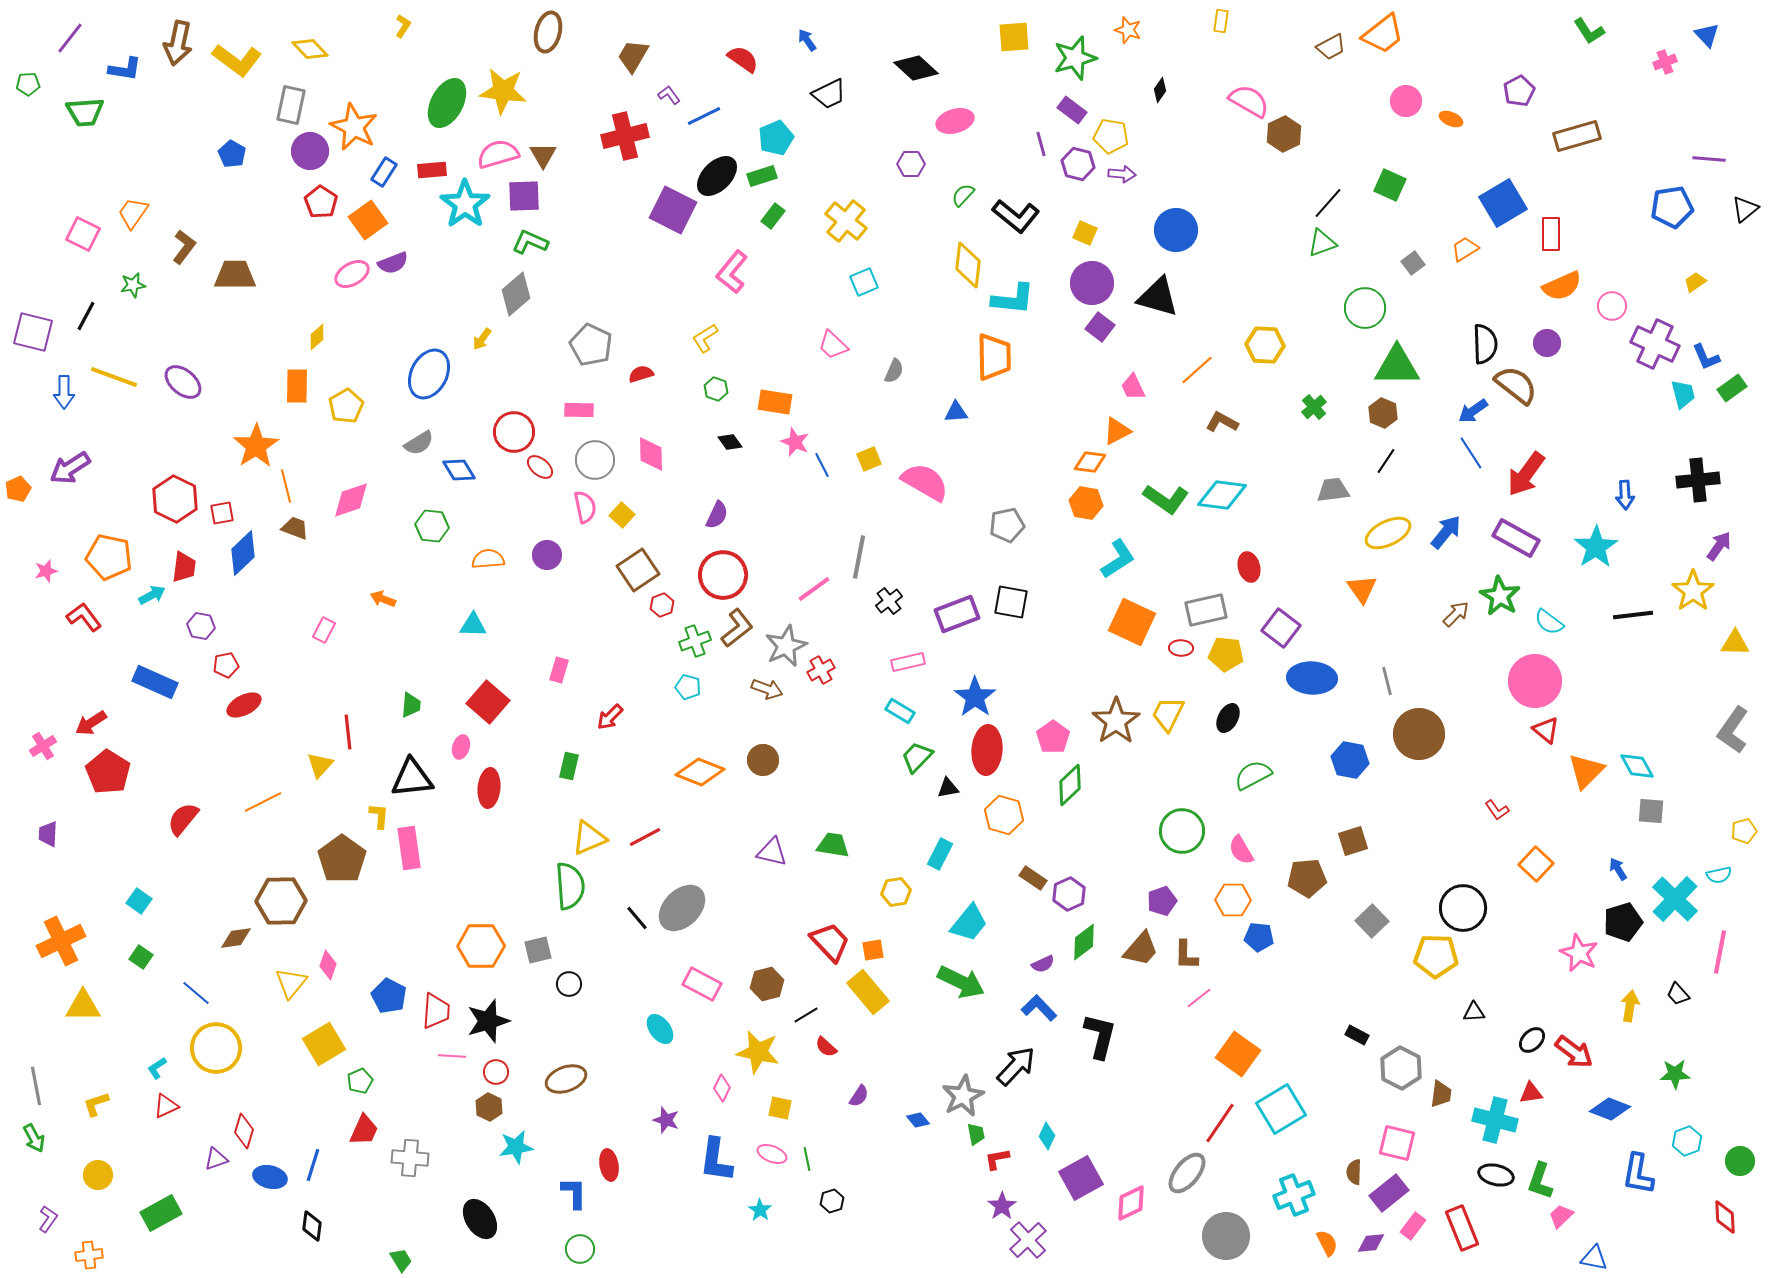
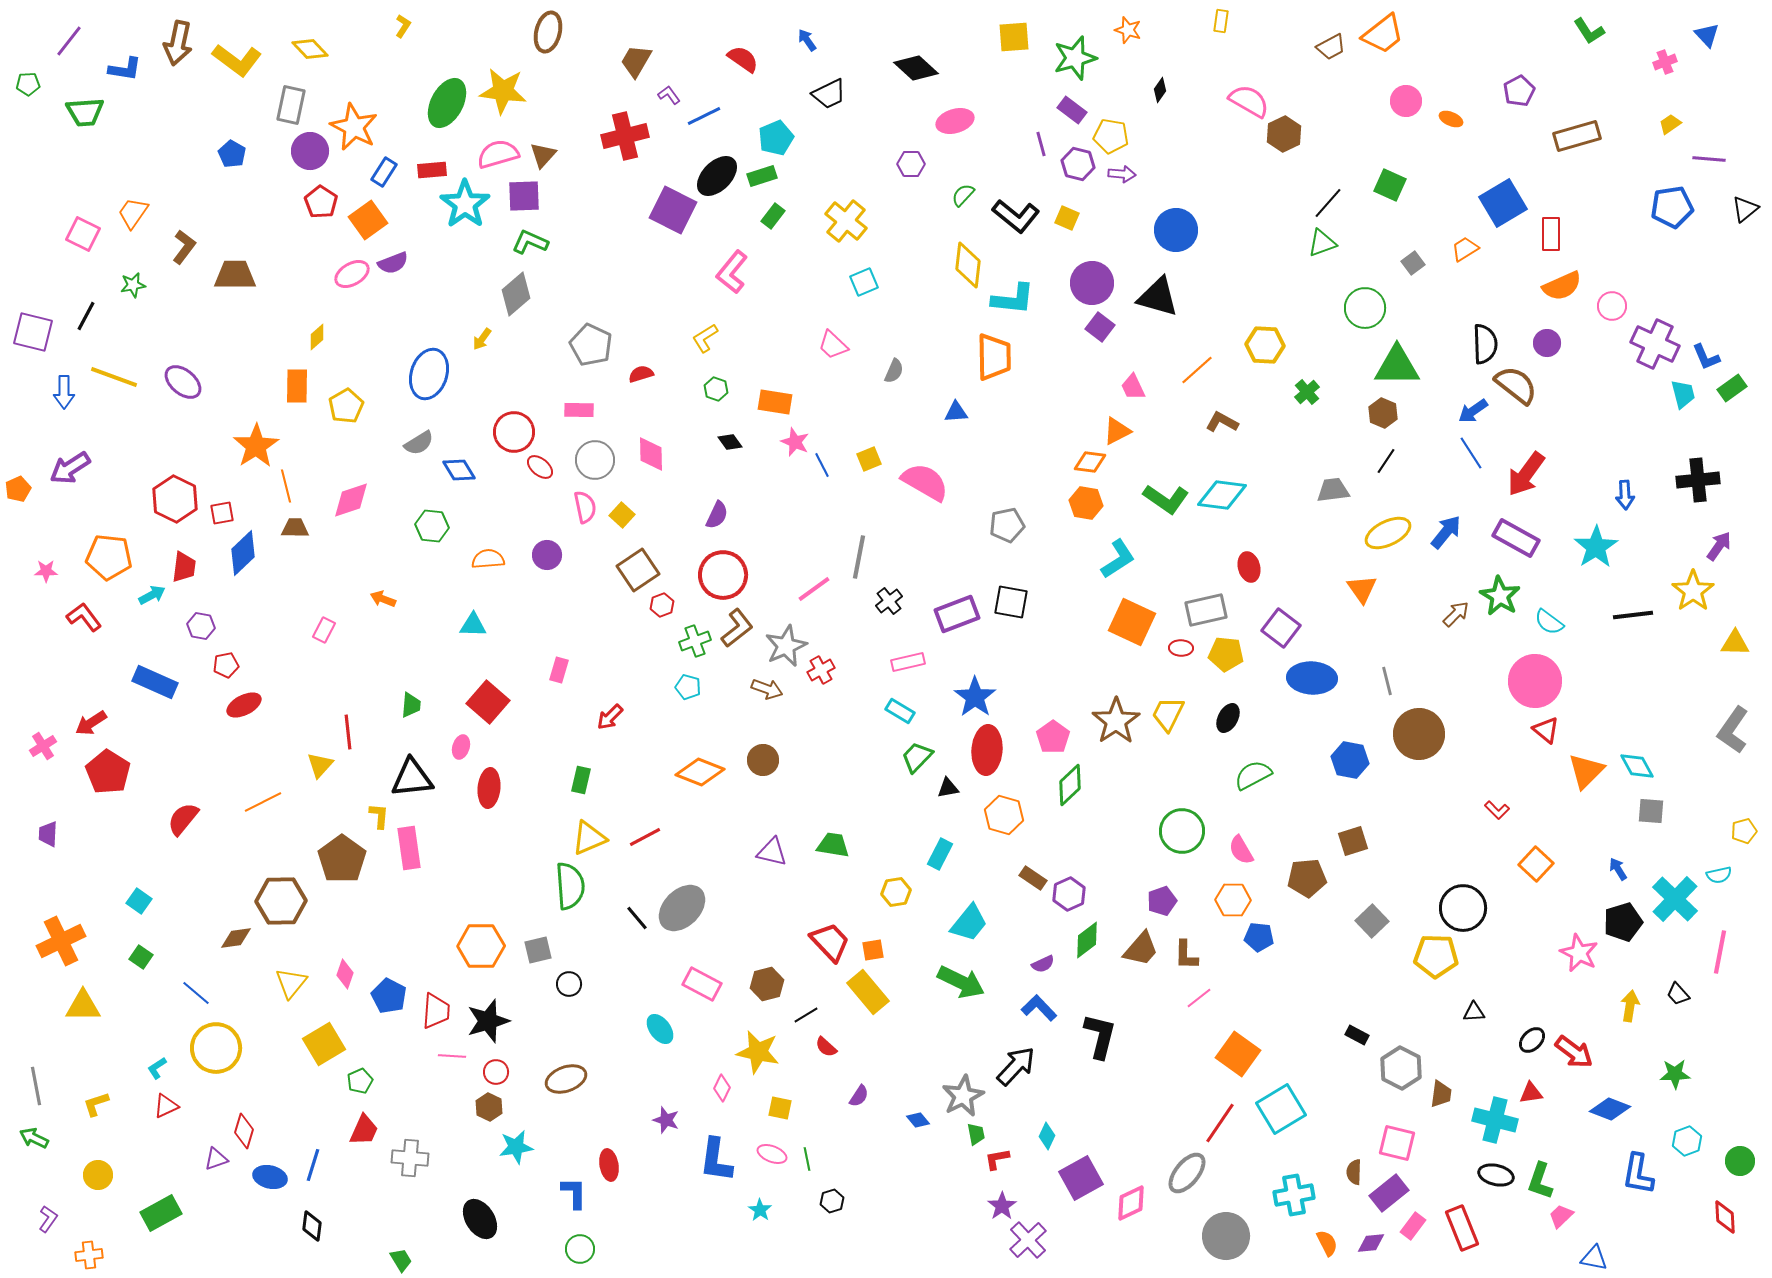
purple line at (70, 38): moved 1 px left, 3 px down
brown trapezoid at (633, 56): moved 3 px right, 5 px down
brown triangle at (543, 155): rotated 12 degrees clockwise
yellow square at (1085, 233): moved 18 px left, 15 px up
yellow trapezoid at (1695, 282): moved 25 px left, 158 px up
blue ellipse at (429, 374): rotated 9 degrees counterclockwise
green cross at (1314, 407): moved 7 px left, 15 px up
brown trapezoid at (295, 528): rotated 20 degrees counterclockwise
orange pentagon at (109, 557): rotated 6 degrees counterclockwise
pink star at (46, 571): rotated 15 degrees clockwise
green rectangle at (569, 766): moved 12 px right, 14 px down
red L-shape at (1497, 810): rotated 10 degrees counterclockwise
green diamond at (1084, 942): moved 3 px right, 2 px up
pink diamond at (328, 965): moved 17 px right, 9 px down
green arrow at (34, 1138): rotated 144 degrees clockwise
cyan cross at (1294, 1195): rotated 12 degrees clockwise
